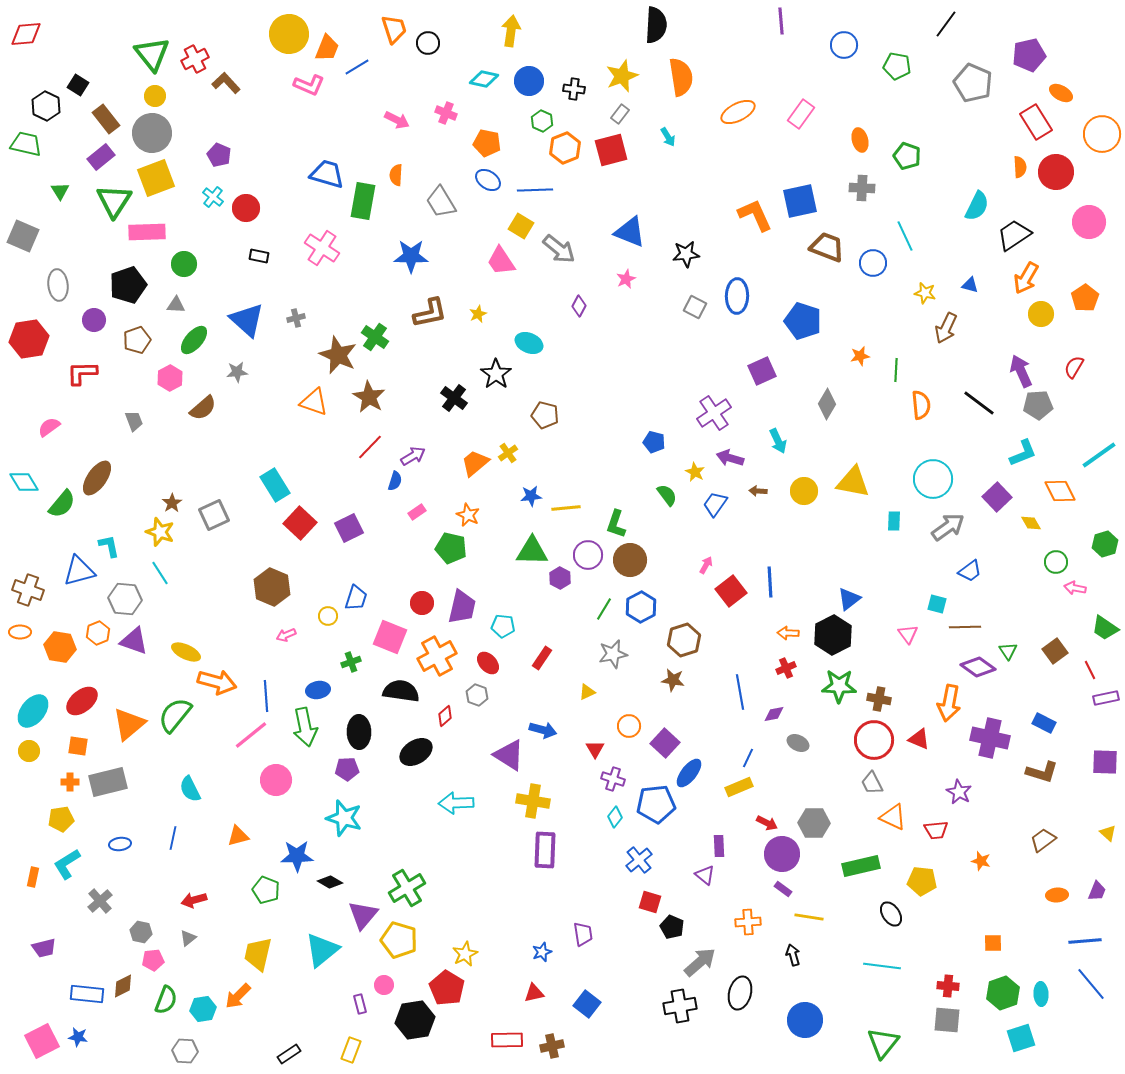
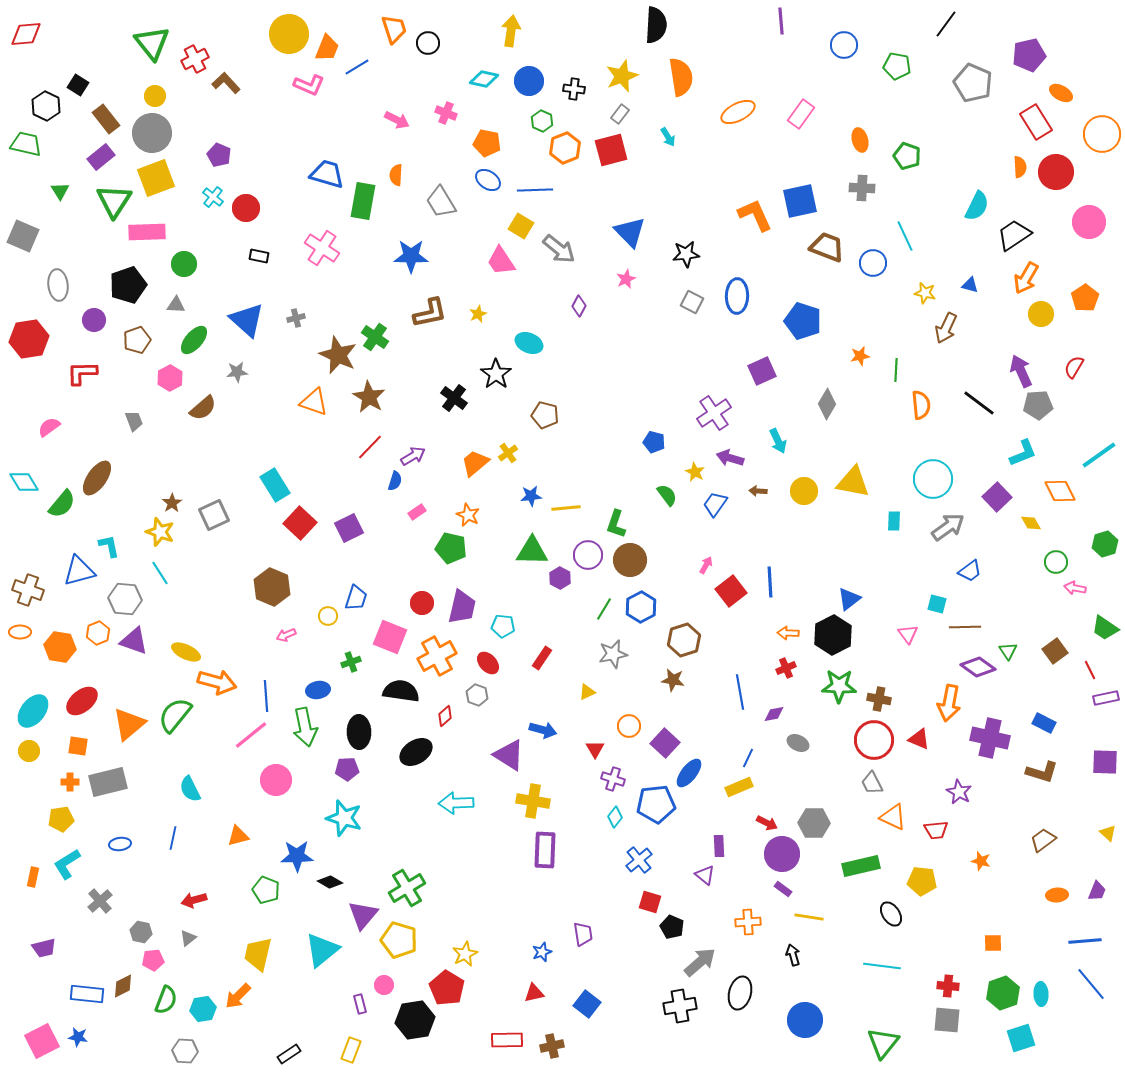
green triangle at (152, 54): moved 11 px up
blue triangle at (630, 232): rotated 24 degrees clockwise
gray square at (695, 307): moved 3 px left, 5 px up
